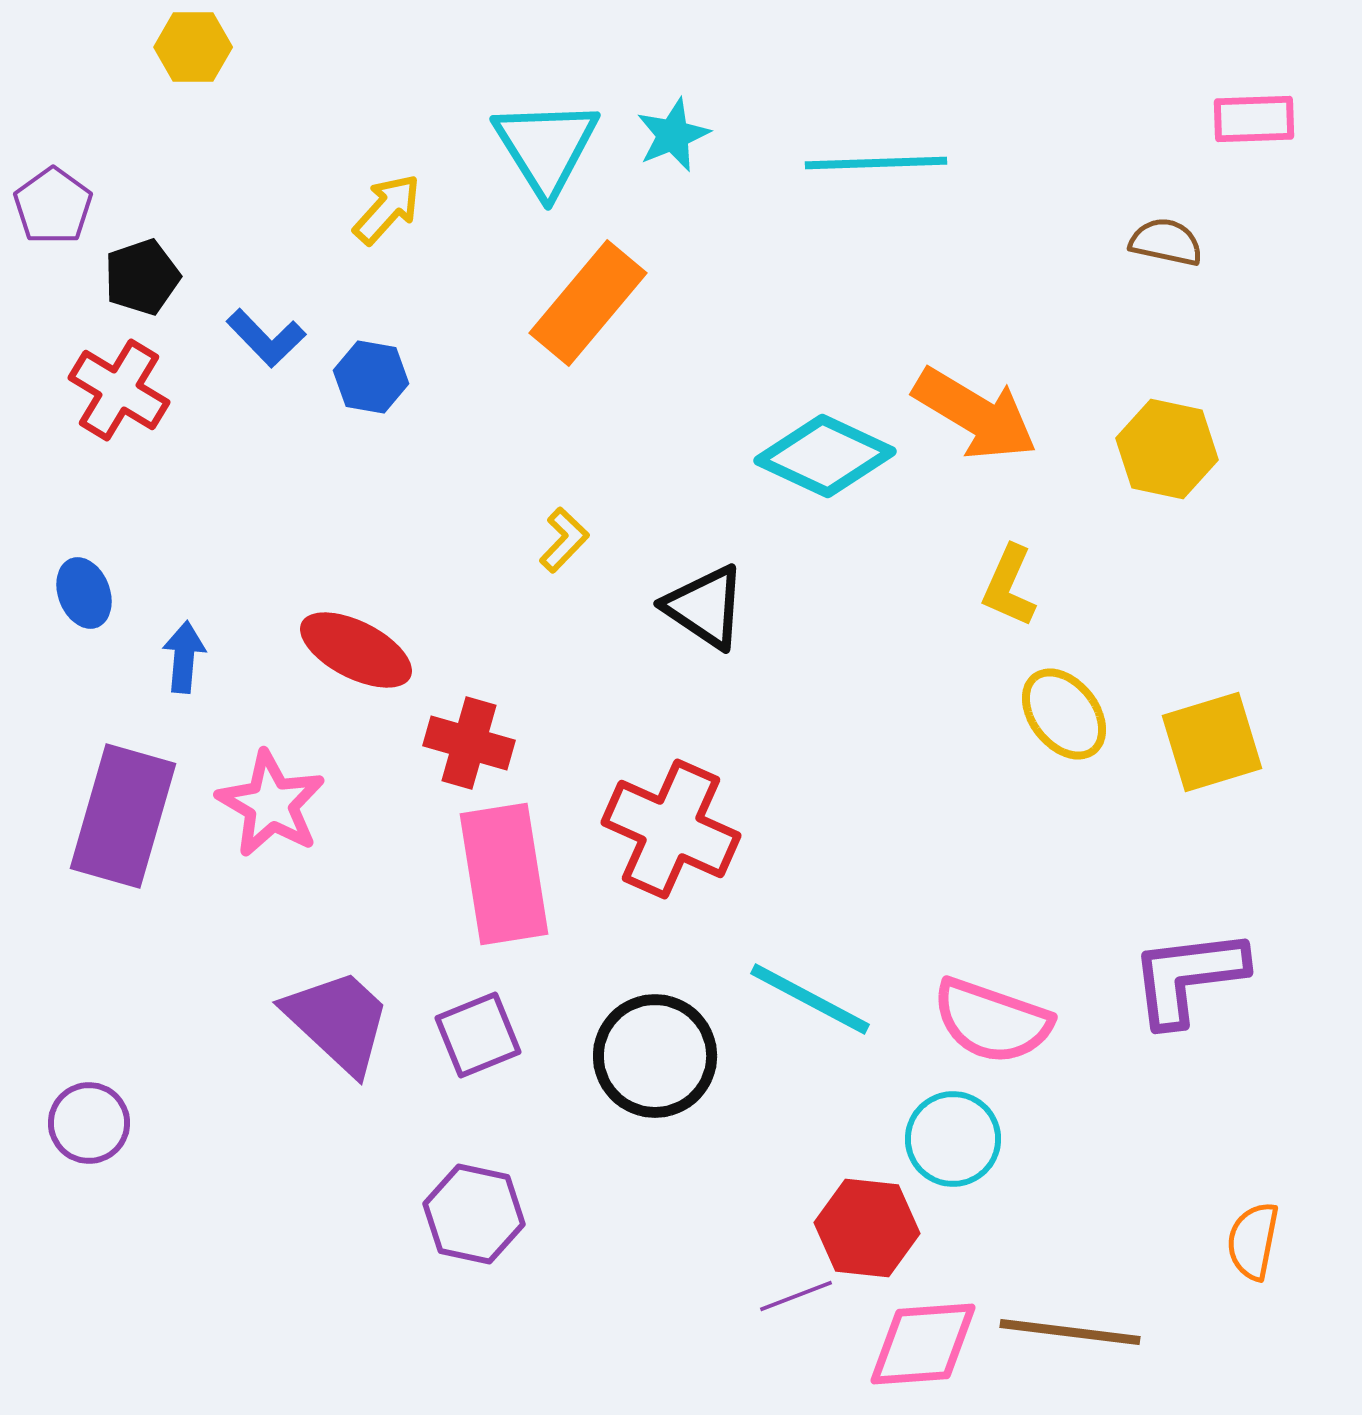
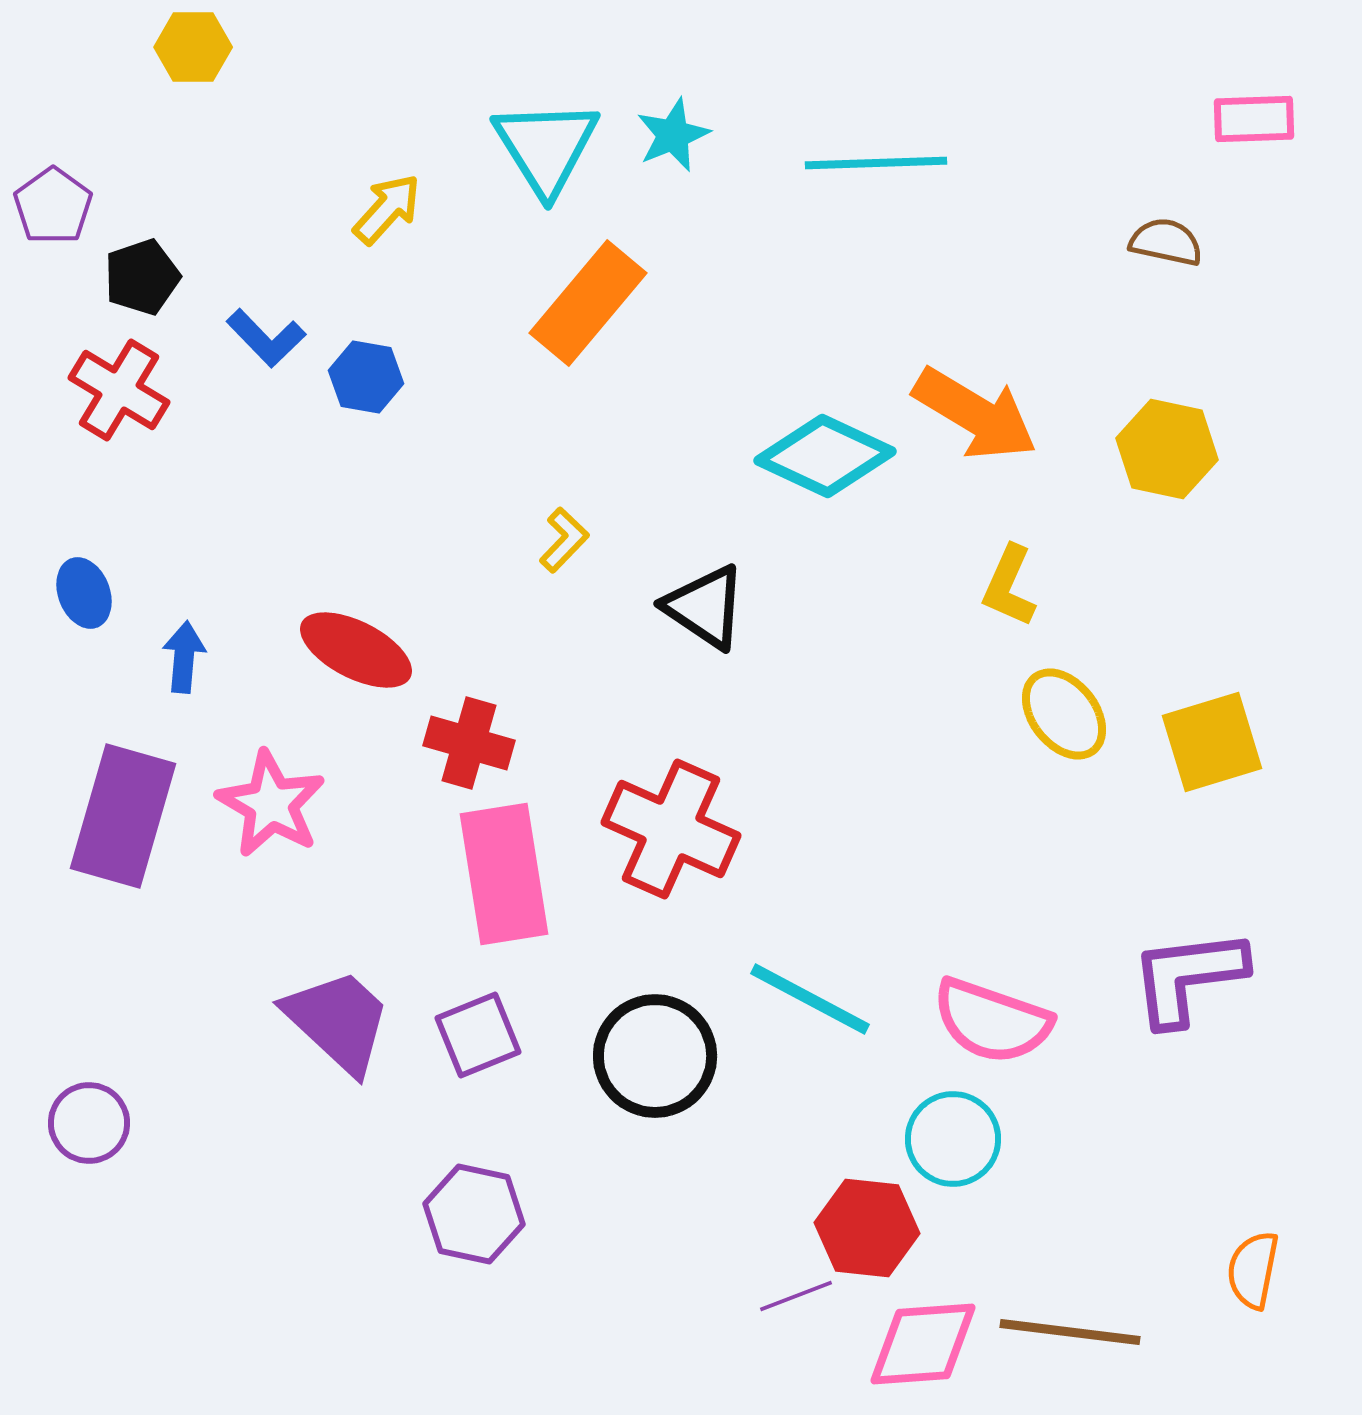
blue hexagon at (371, 377): moved 5 px left
orange semicircle at (1253, 1241): moved 29 px down
